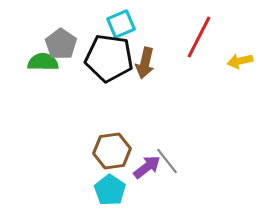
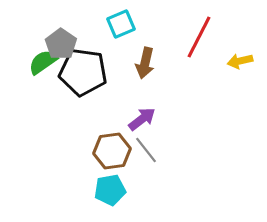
black pentagon: moved 26 px left, 14 px down
green semicircle: rotated 36 degrees counterclockwise
gray line: moved 21 px left, 11 px up
purple arrow: moved 5 px left, 48 px up
cyan pentagon: rotated 28 degrees clockwise
